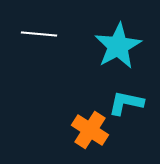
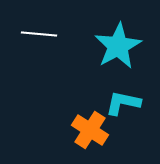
cyan L-shape: moved 3 px left
